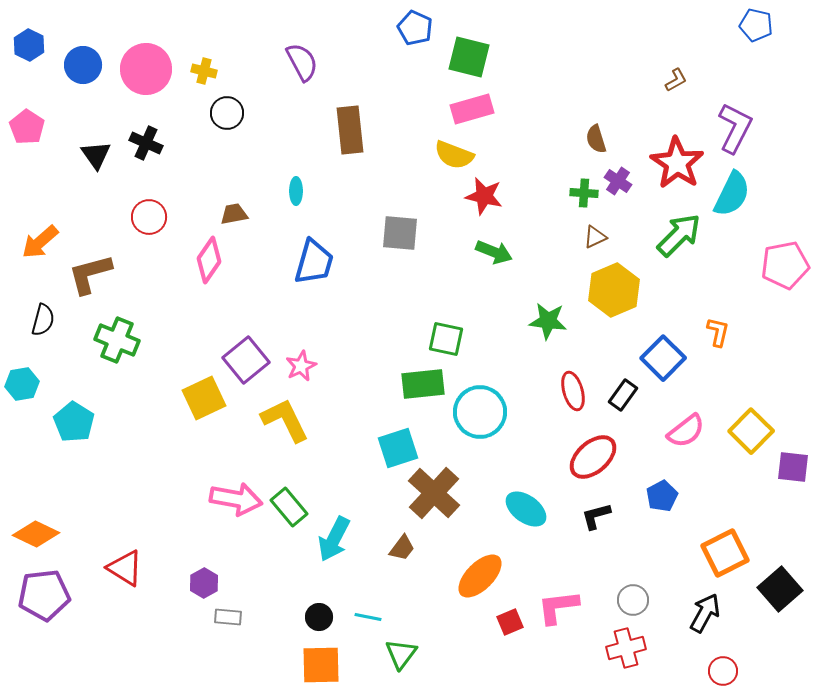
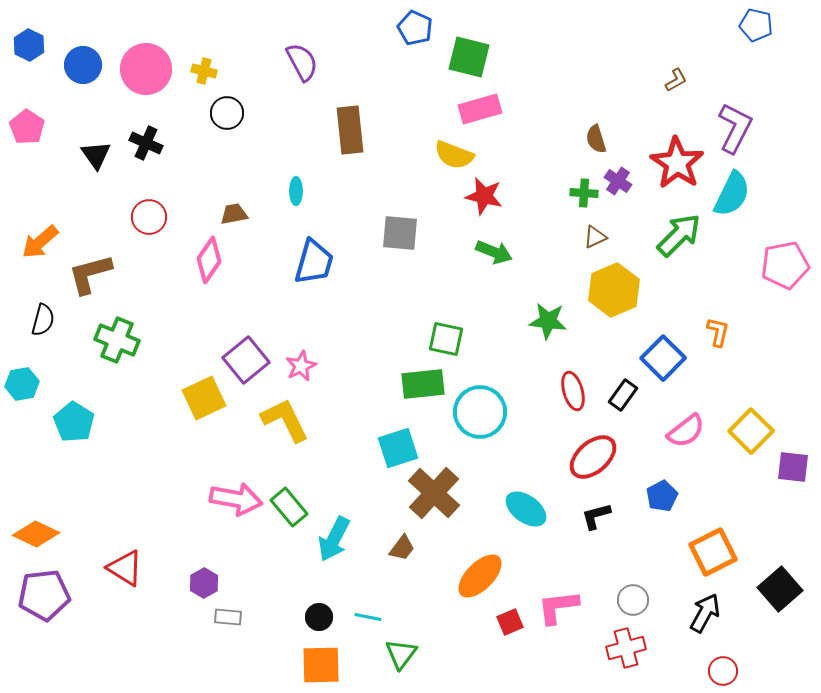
pink rectangle at (472, 109): moved 8 px right
orange square at (725, 553): moved 12 px left, 1 px up
